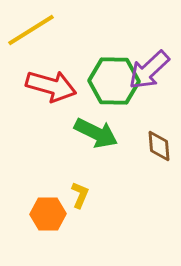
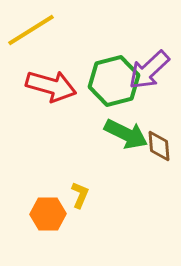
green hexagon: rotated 15 degrees counterclockwise
green arrow: moved 30 px right, 1 px down
